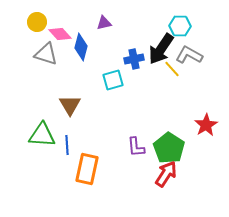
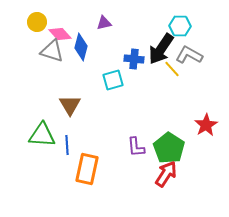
gray triangle: moved 6 px right, 3 px up
blue cross: rotated 18 degrees clockwise
